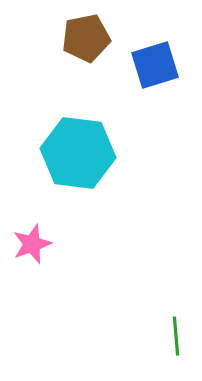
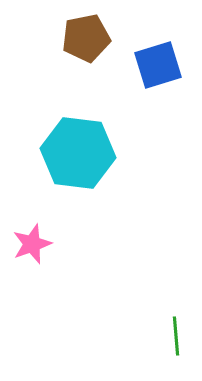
blue square: moved 3 px right
